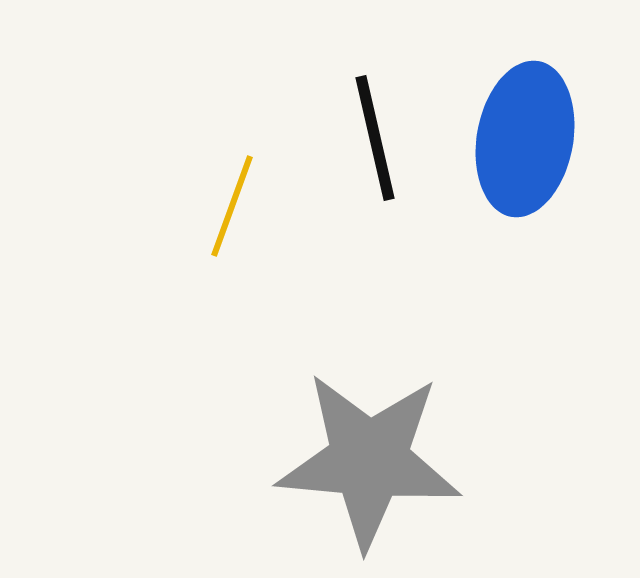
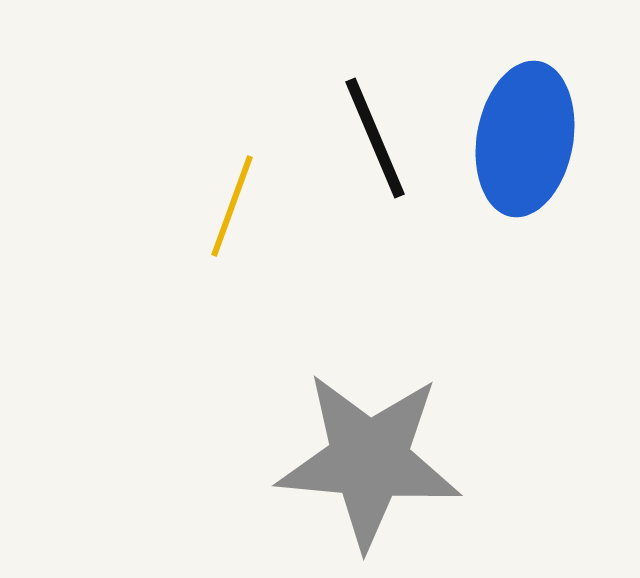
black line: rotated 10 degrees counterclockwise
